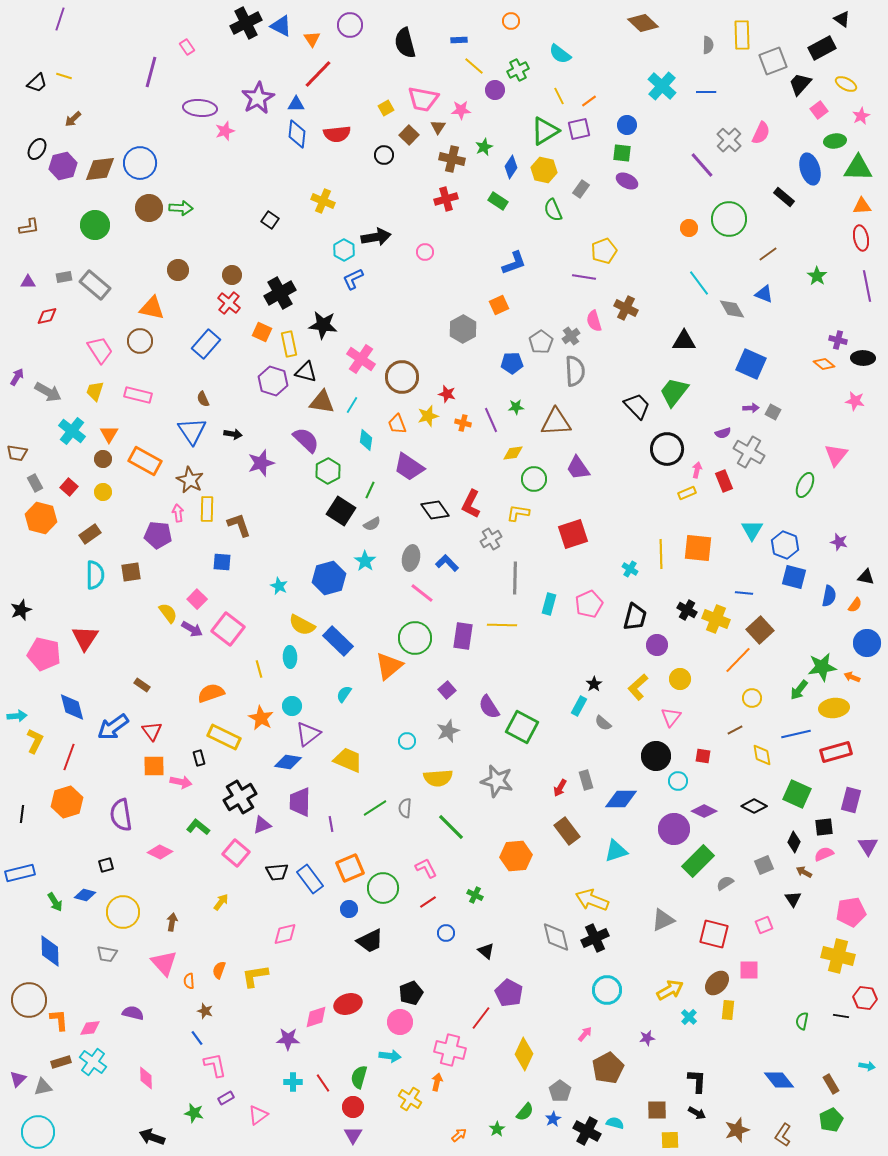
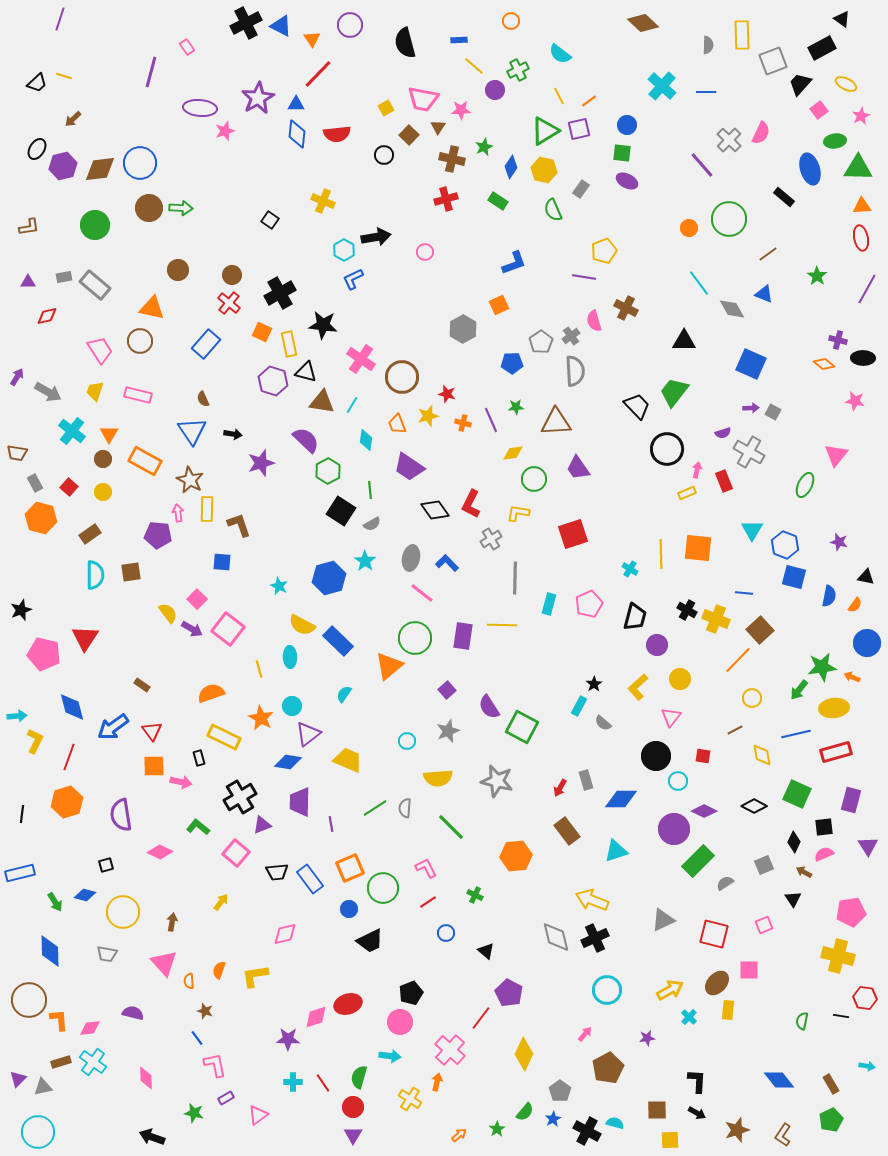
purple line at (867, 286): moved 3 px down; rotated 40 degrees clockwise
green line at (370, 490): rotated 30 degrees counterclockwise
pink cross at (450, 1050): rotated 28 degrees clockwise
